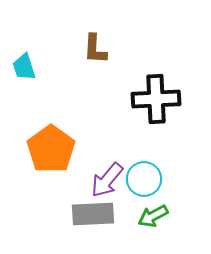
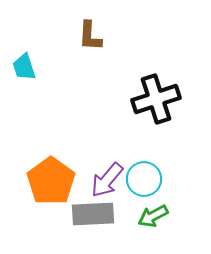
brown L-shape: moved 5 px left, 13 px up
black cross: rotated 15 degrees counterclockwise
orange pentagon: moved 32 px down
